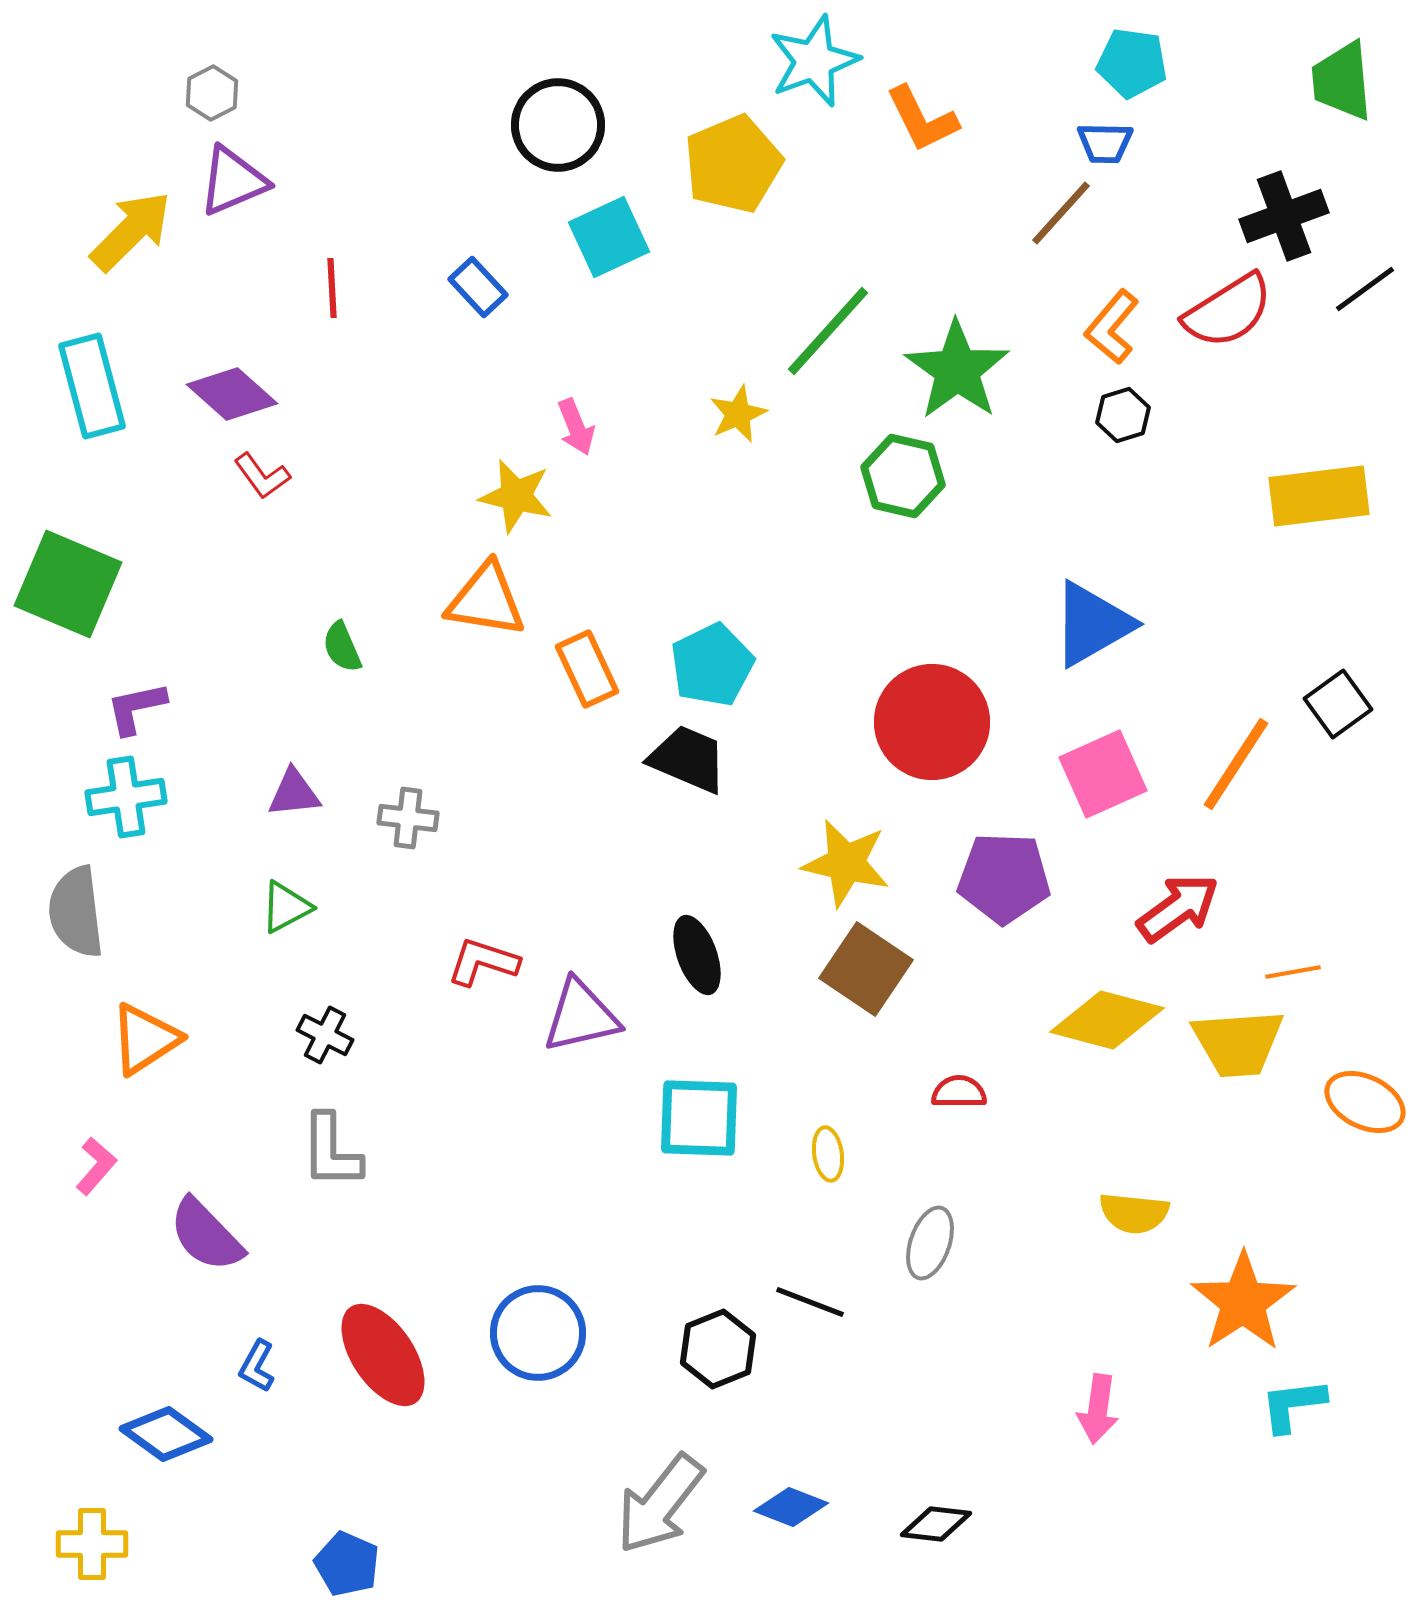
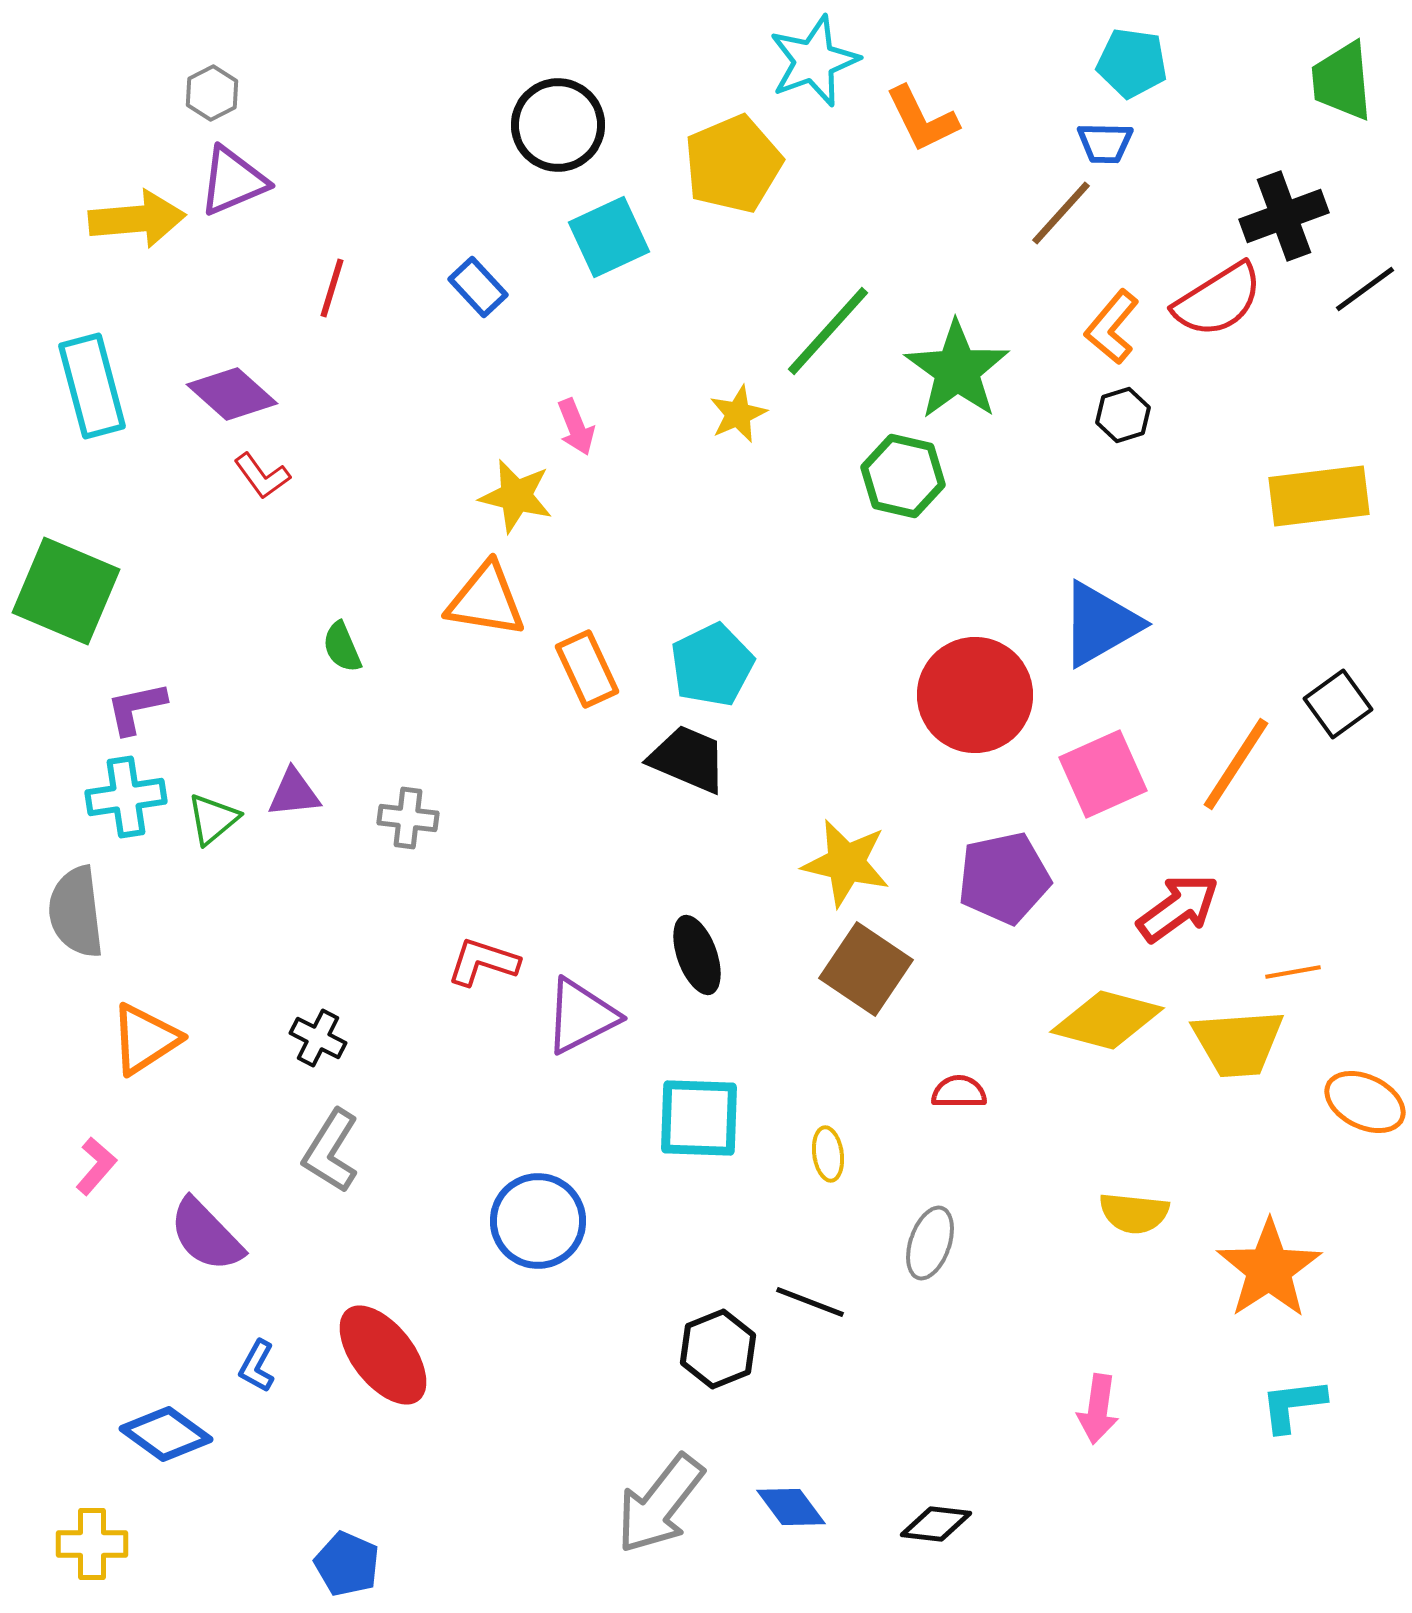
yellow arrow at (131, 231): moved 6 px right, 12 px up; rotated 40 degrees clockwise
red line at (332, 288): rotated 20 degrees clockwise
red semicircle at (1228, 311): moved 10 px left, 11 px up
green square at (68, 584): moved 2 px left, 7 px down
blue triangle at (1092, 624): moved 8 px right
red circle at (932, 722): moved 43 px right, 27 px up
purple pentagon at (1004, 878): rotated 14 degrees counterclockwise
green triangle at (286, 907): moved 73 px left, 88 px up; rotated 12 degrees counterclockwise
purple triangle at (581, 1016): rotated 14 degrees counterclockwise
black cross at (325, 1035): moved 7 px left, 3 px down
gray L-shape at (331, 1151): rotated 32 degrees clockwise
orange star at (1243, 1302): moved 26 px right, 33 px up
blue circle at (538, 1333): moved 112 px up
red ellipse at (383, 1355): rotated 4 degrees counterclockwise
blue diamond at (791, 1507): rotated 32 degrees clockwise
